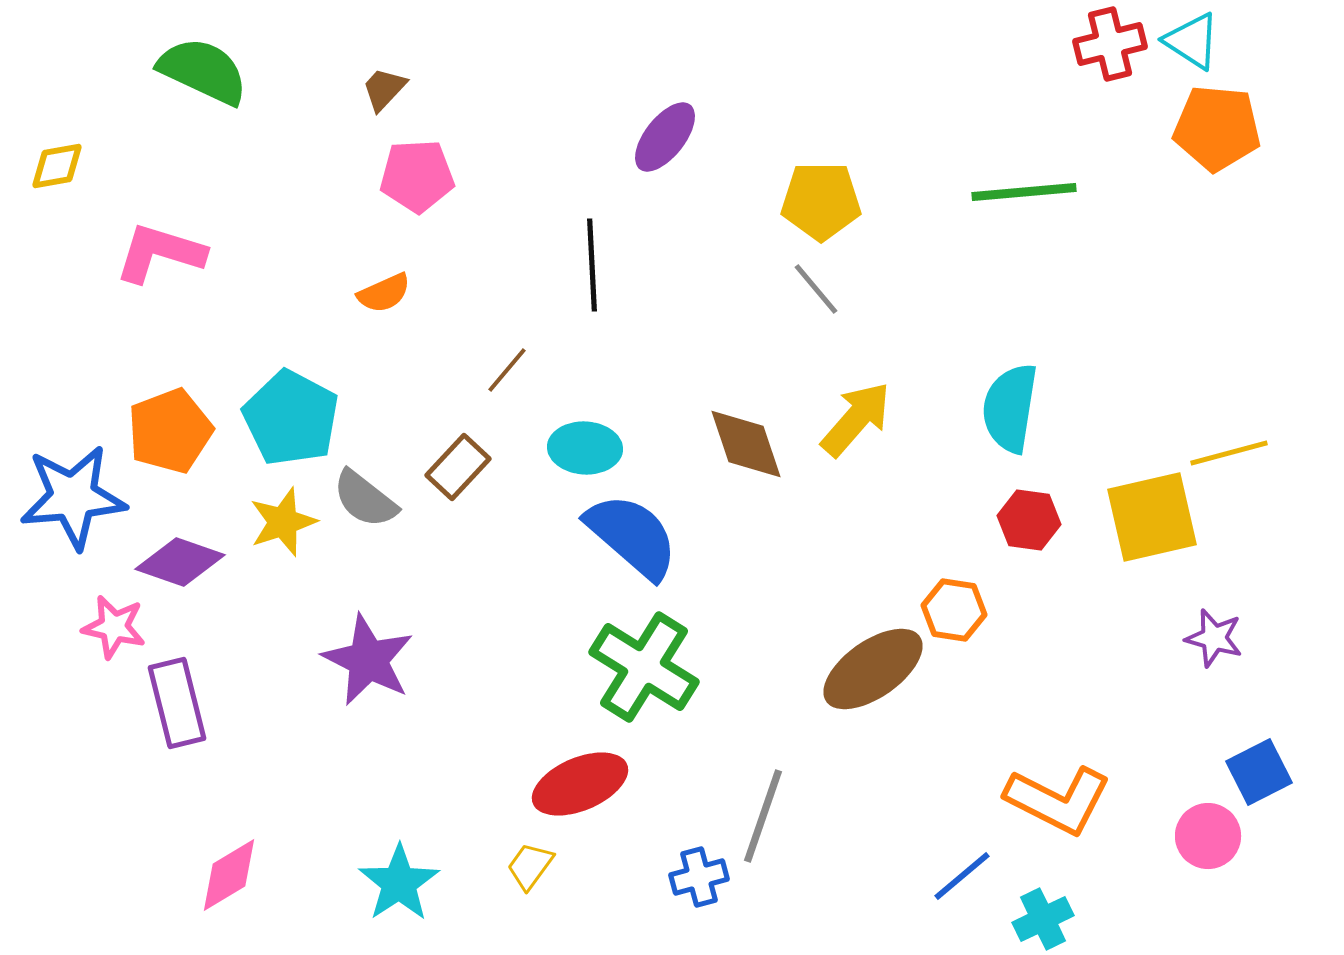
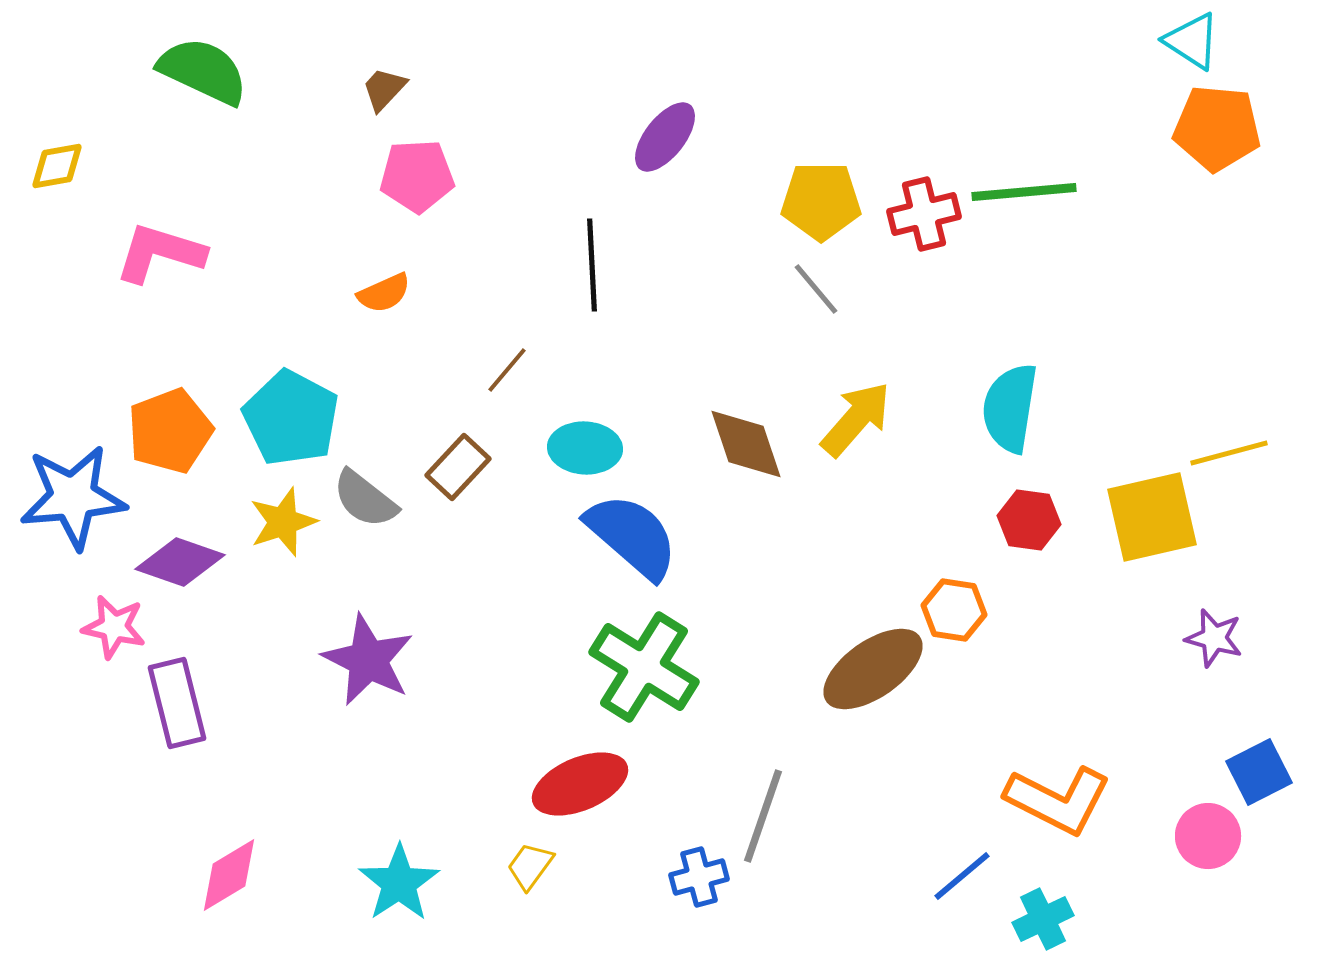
red cross at (1110, 44): moved 186 px left, 170 px down
